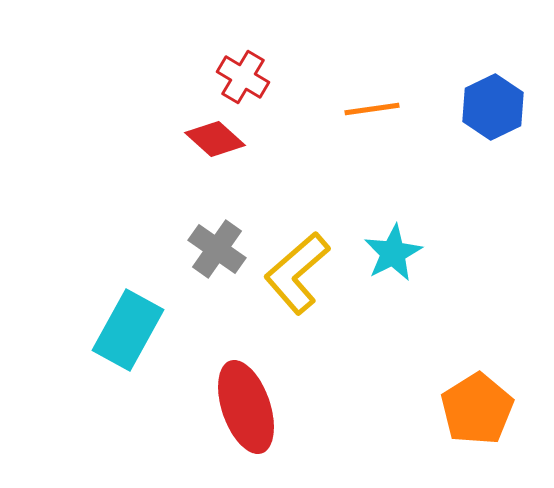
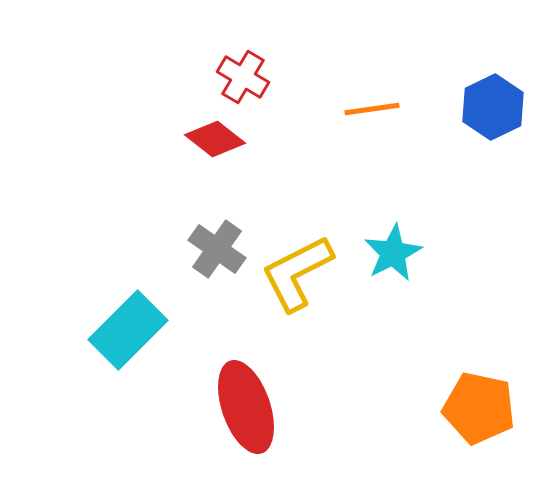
red diamond: rotated 4 degrees counterclockwise
yellow L-shape: rotated 14 degrees clockwise
cyan rectangle: rotated 16 degrees clockwise
orange pentagon: moved 2 px right, 1 px up; rotated 28 degrees counterclockwise
